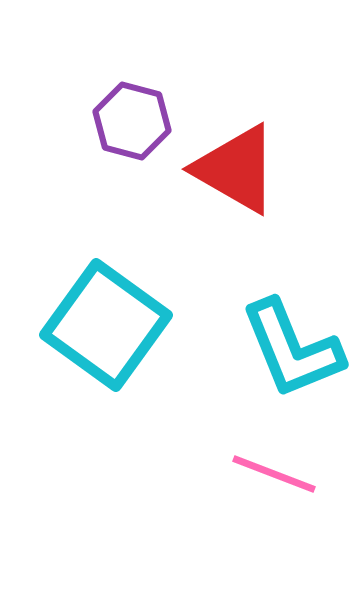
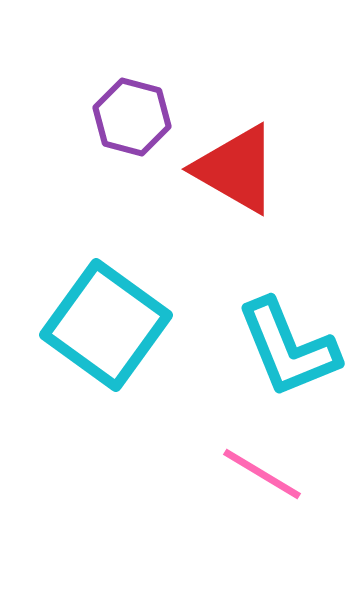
purple hexagon: moved 4 px up
cyan L-shape: moved 4 px left, 1 px up
pink line: moved 12 px left; rotated 10 degrees clockwise
